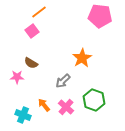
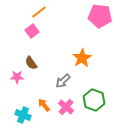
brown semicircle: rotated 24 degrees clockwise
